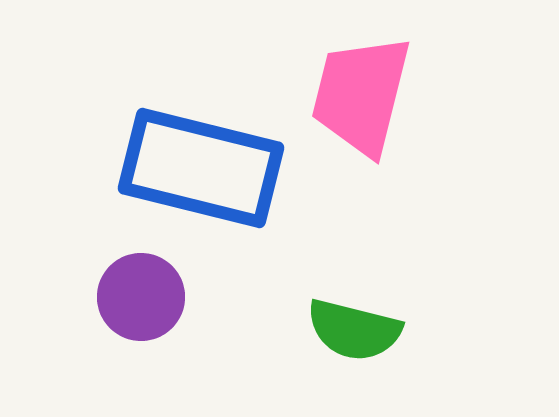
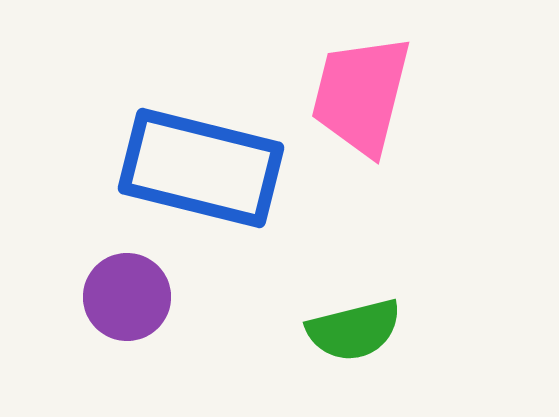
purple circle: moved 14 px left
green semicircle: rotated 28 degrees counterclockwise
